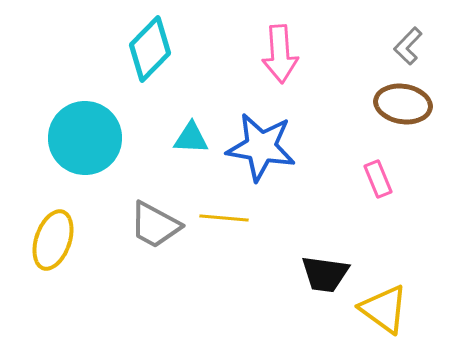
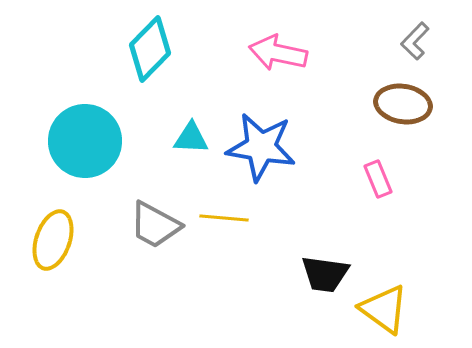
gray L-shape: moved 7 px right, 5 px up
pink arrow: moved 2 px left, 1 px up; rotated 106 degrees clockwise
cyan circle: moved 3 px down
